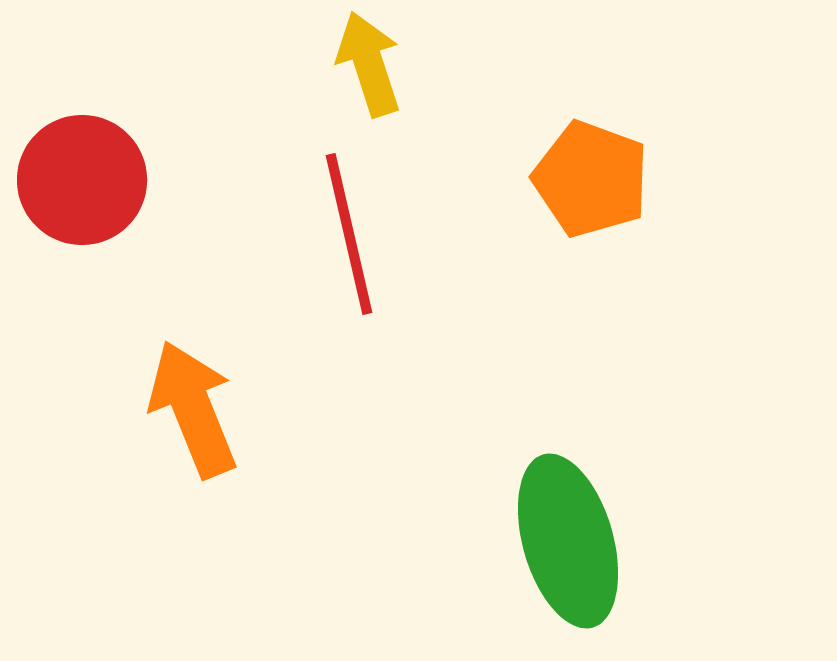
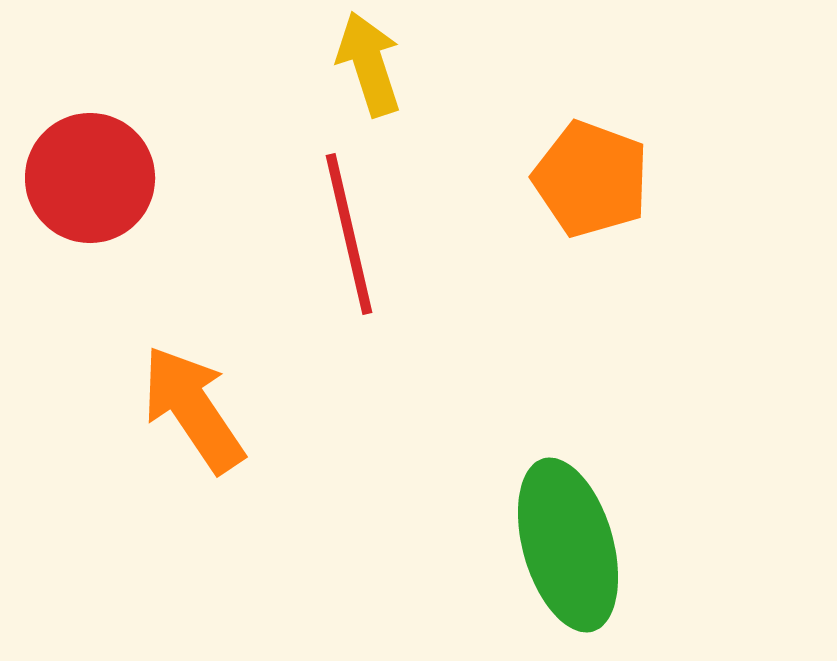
red circle: moved 8 px right, 2 px up
orange arrow: rotated 12 degrees counterclockwise
green ellipse: moved 4 px down
